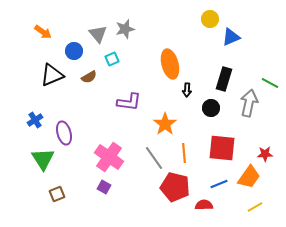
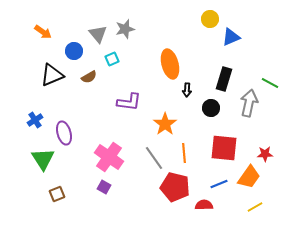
red square: moved 2 px right
